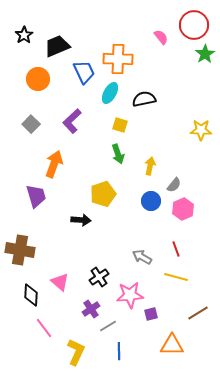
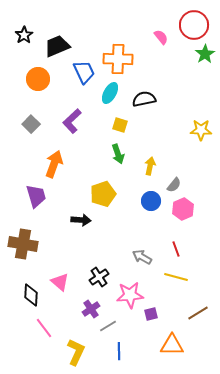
brown cross: moved 3 px right, 6 px up
